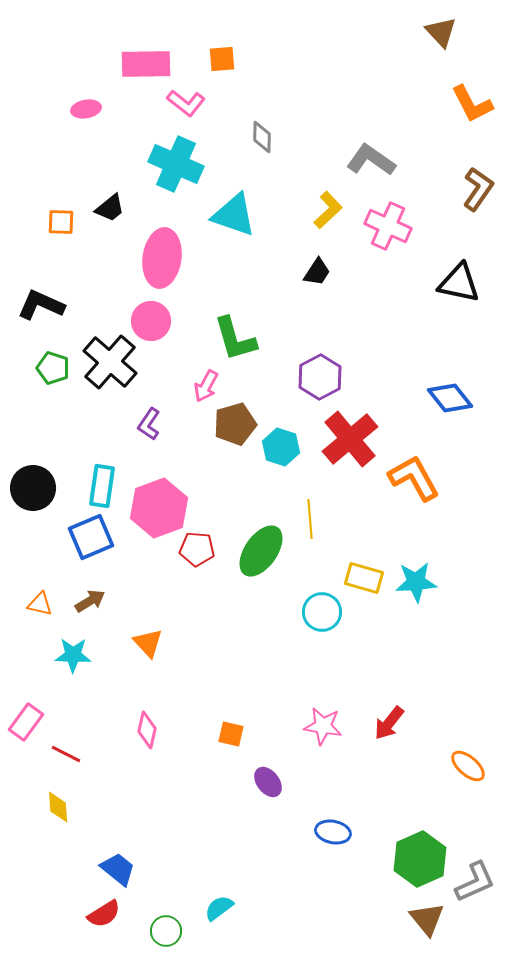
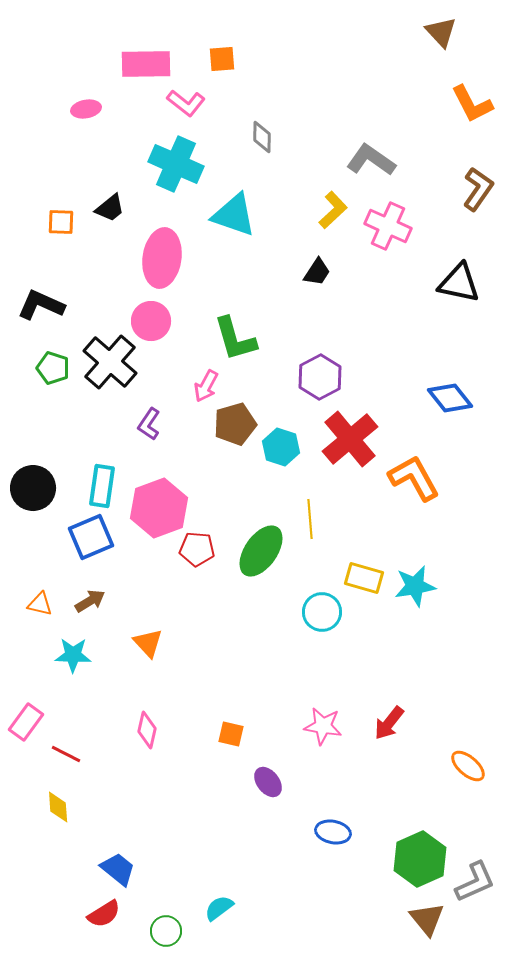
yellow L-shape at (328, 210): moved 5 px right
cyan star at (416, 582): moved 1 px left, 4 px down; rotated 6 degrees counterclockwise
